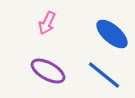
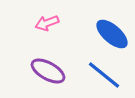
pink arrow: rotated 45 degrees clockwise
